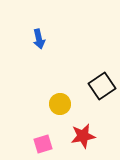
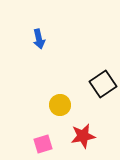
black square: moved 1 px right, 2 px up
yellow circle: moved 1 px down
